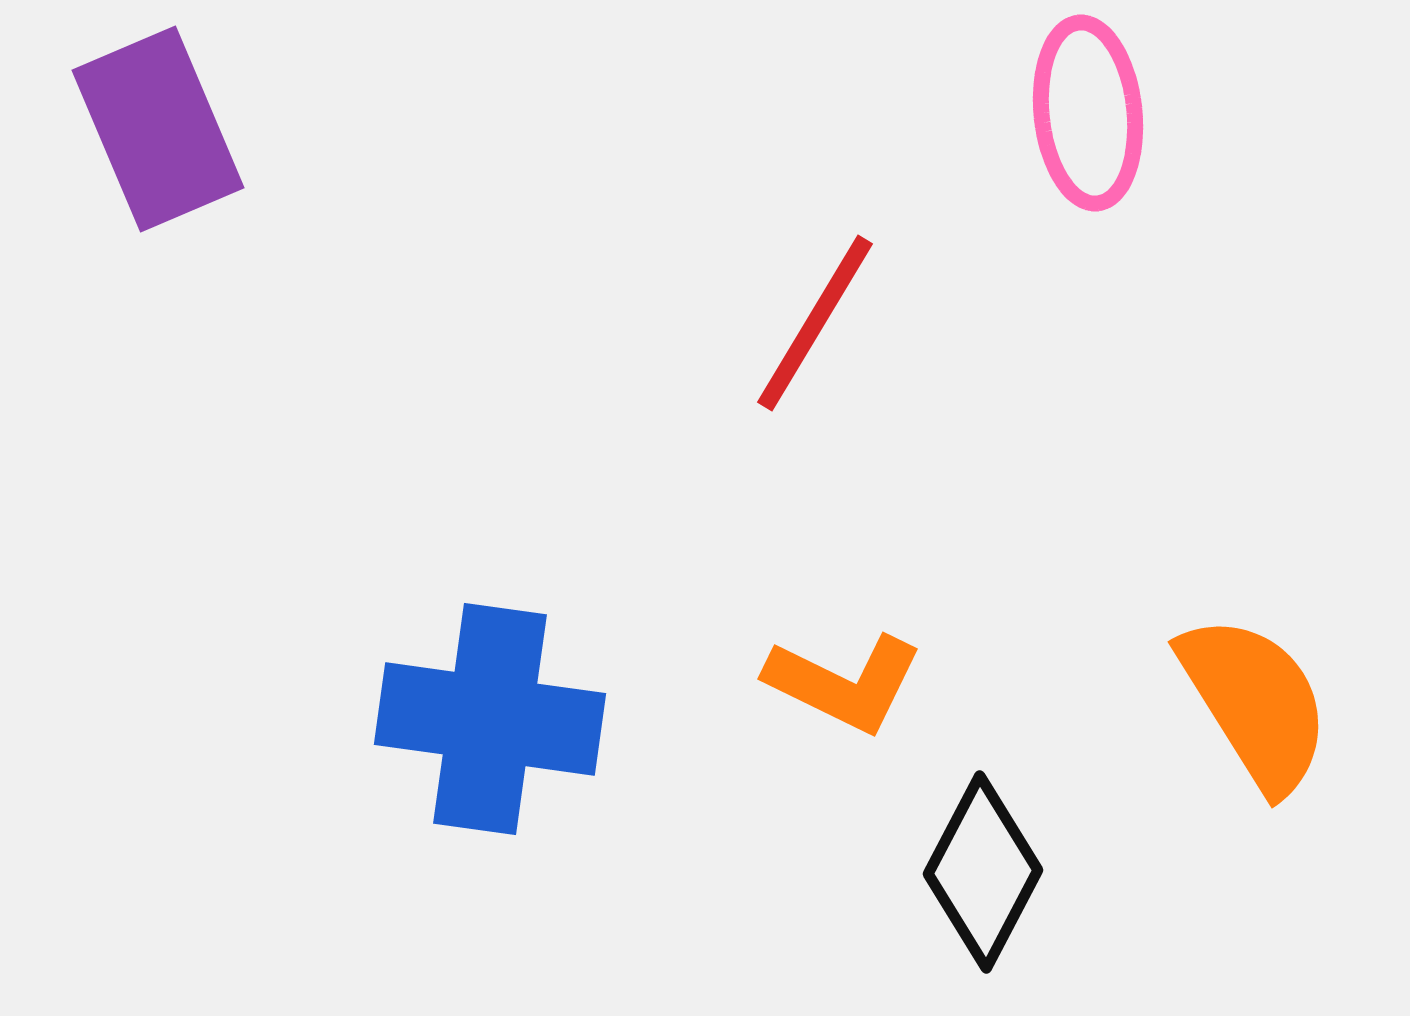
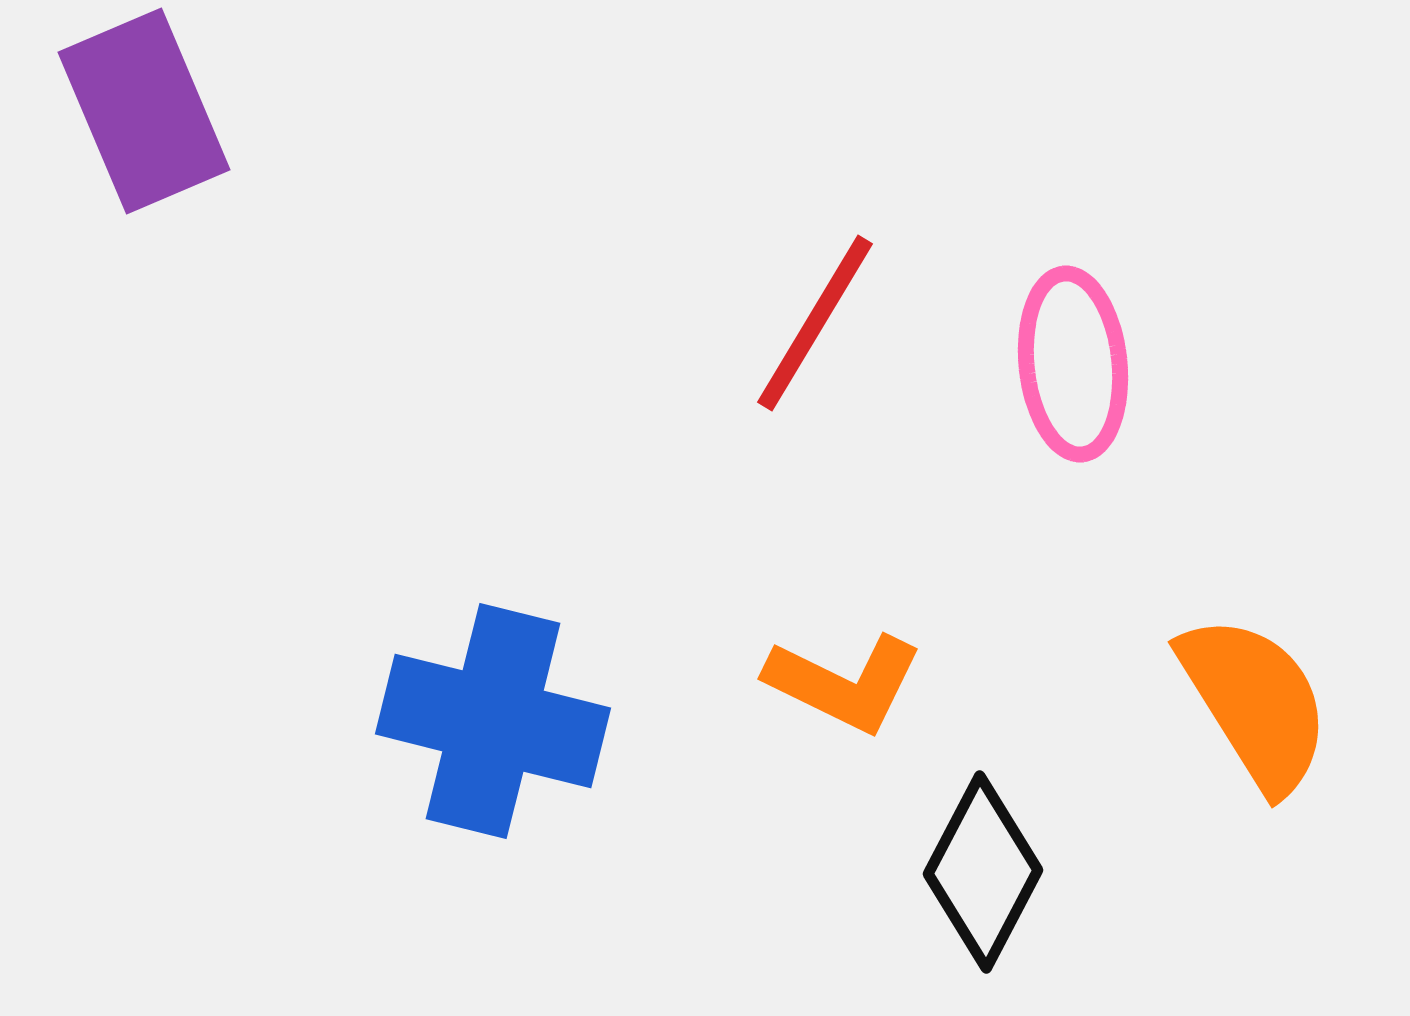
pink ellipse: moved 15 px left, 251 px down
purple rectangle: moved 14 px left, 18 px up
blue cross: moved 3 px right, 2 px down; rotated 6 degrees clockwise
